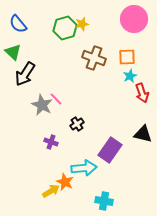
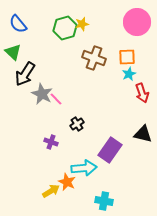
pink circle: moved 3 px right, 3 px down
cyan star: moved 1 px left, 2 px up
gray star: moved 11 px up
orange star: moved 2 px right
